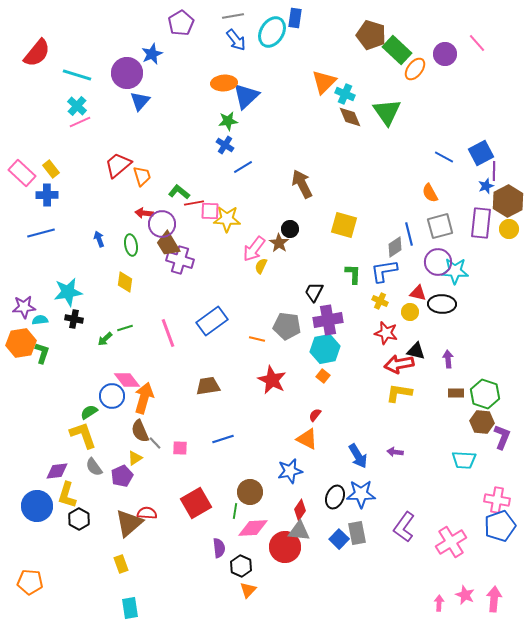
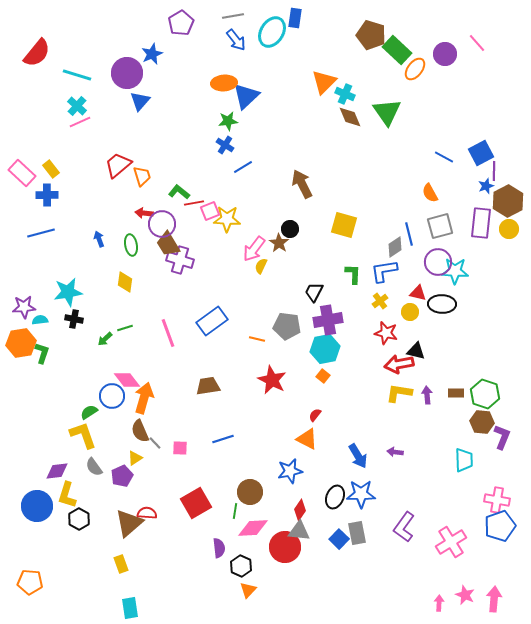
pink square at (210, 211): rotated 24 degrees counterclockwise
yellow cross at (380, 301): rotated 28 degrees clockwise
purple arrow at (448, 359): moved 21 px left, 36 px down
cyan trapezoid at (464, 460): rotated 95 degrees counterclockwise
